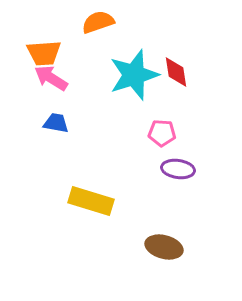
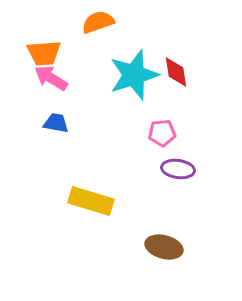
pink pentagon: rotated 8 degrees counterclockwise
